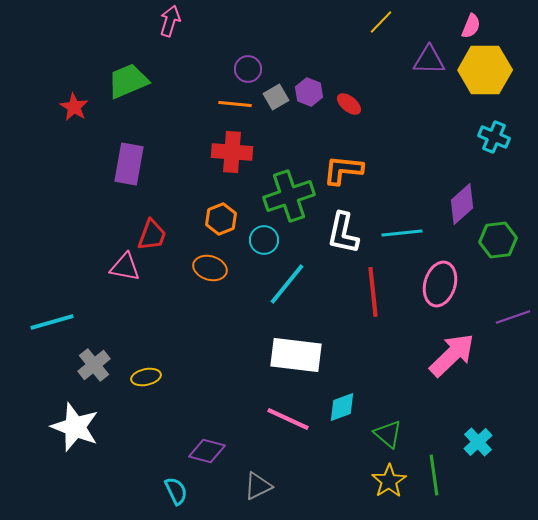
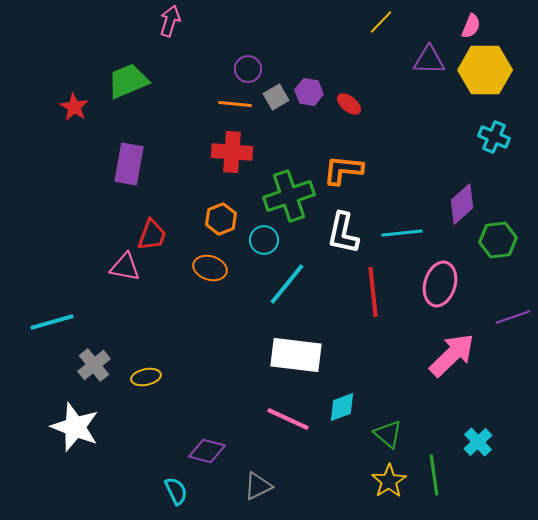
purple hexagon at (309, 92): rotated 12 degrees counterclockwise
